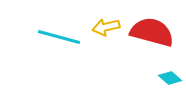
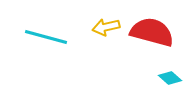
cyan line: moved 13 px left
